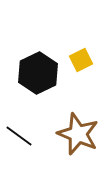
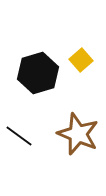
yellow square: rotated 15 degrees counterclockwise
black hexagon: rotated 9 degrees clockwise
